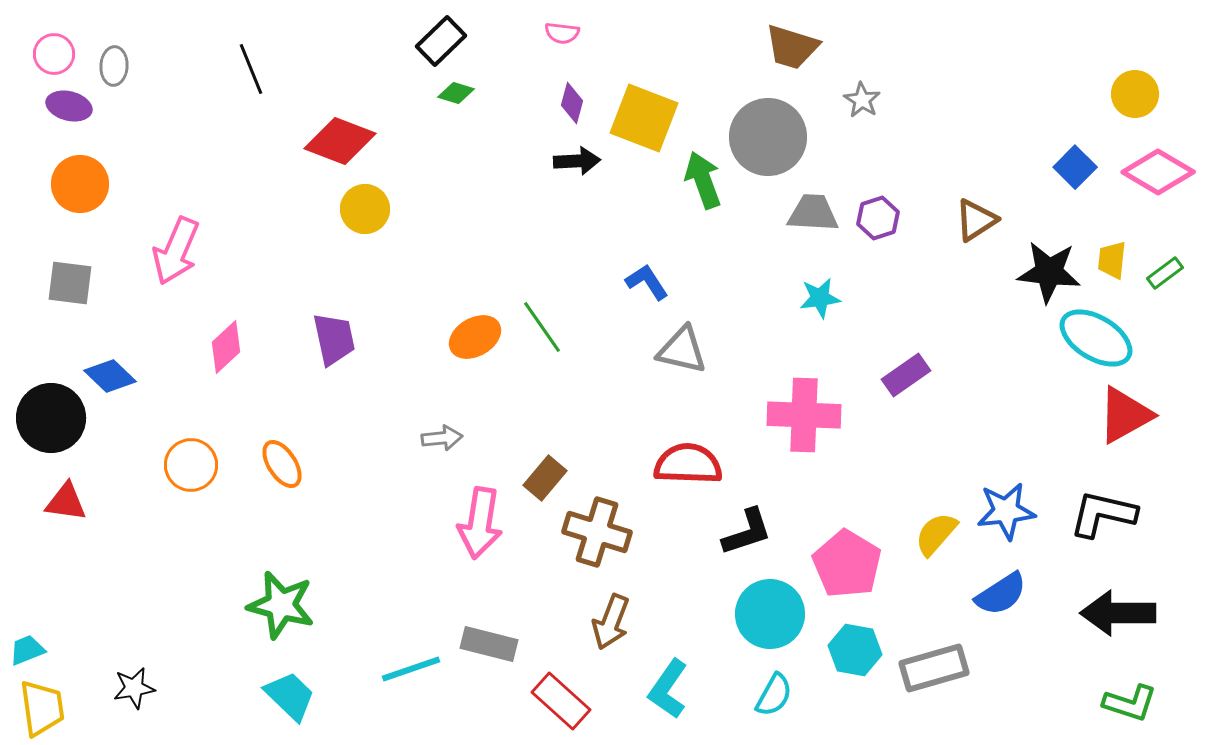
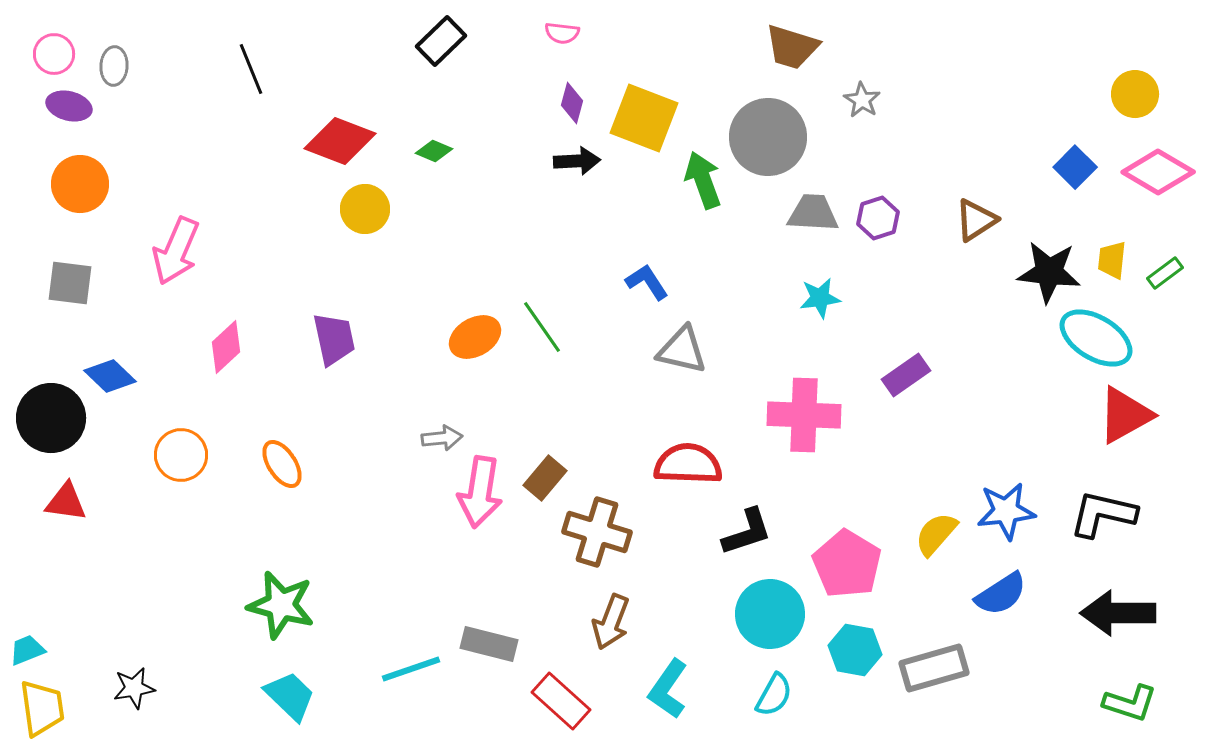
green diamond at (456, 93): moved 22 px left, 58 px down; rotated 6 degrees clockwise
orange circle at (191, 465): moved 10 px left, 10 px up
pink arrow at (480, 523): moved 31 px up
